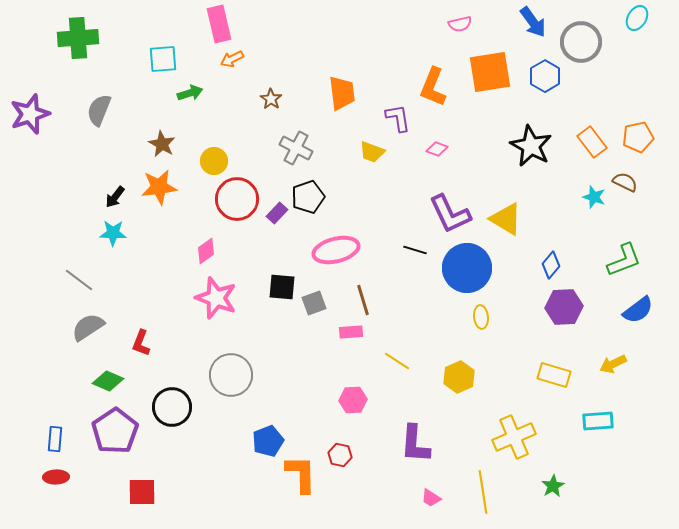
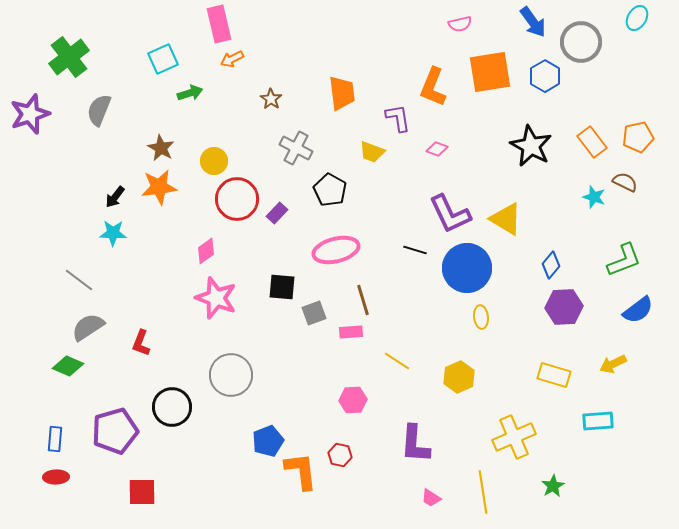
green cross at (78, 38): moved 9 px left, 19 px down; rotated 33 degrees counterclockwise
cyan square at (163, 59): rotated 20 degrees counterclockwise
brown star at (162, 144): moved 1 px left, 4 px down
black pentagon at (308, 197): moved 22 px right, 7 px up; rotated 24 degrees counterclockwise
gray square at (314, 303): moved 10 px down
green diamond at (108, 381): moved 40 px left, 15 px up
purple pentagon at (115, 431): rotated 18 degrees clockwise
orange L-shape at (301, 474): moved 3 px up; rotated 6 degrees counterclockwise
